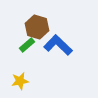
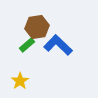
brown hexagon: rotated 25 degrees counterclockwise
yellow star: rotated 24 degrees counterclockwise
